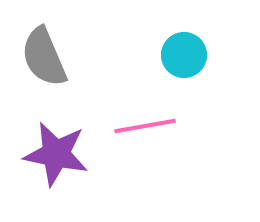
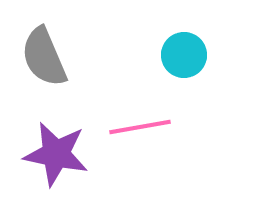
pink line: moved 5 px left, 1 px down
